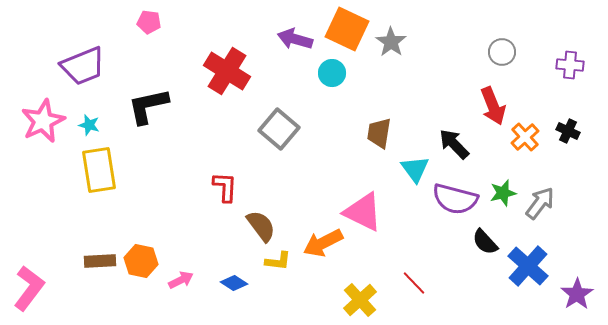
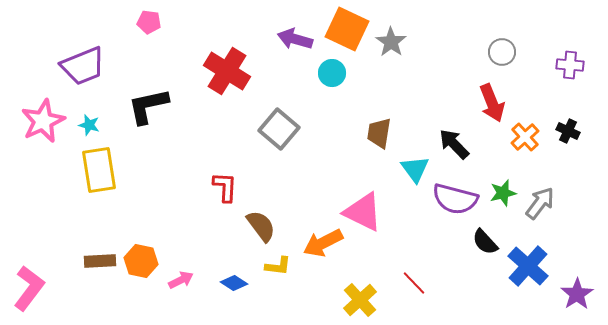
red arrow: moved 1 px left, 3 px up
yellow L-shape: moved 5 px down
